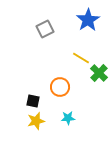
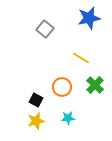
blue star: moved 1 px right, 2 px up; rotated 20 degrees clockwise
gray square: rotated 24 degrees counterclockwise
green cross: moved 4 px left, 12 px down
orange circle: moved 2 px right
black square: moved 3 px right, 1 px up; rotated 16 degrees clockwise
